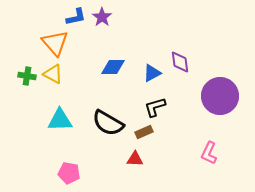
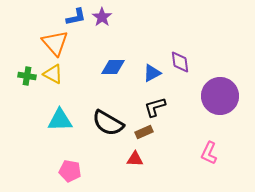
pink pentagon: moved 1 px right, 2 px up
